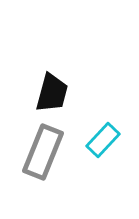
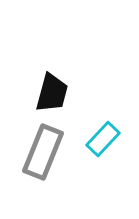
cyan rectangle: moved 1 px up
